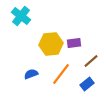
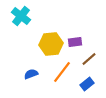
purple rectangle: moved 1 px right, 1 px up
brown line: moved 2 px left, 2 px up
orange line: moved 1 px right, 2 px up
